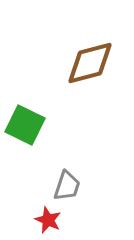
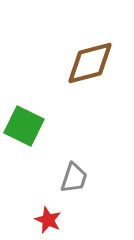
green square: moved 1 px left, 1 px down
gray trapezoid: moved 7 px right, 8 px up
